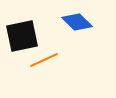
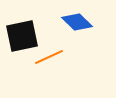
orange line: moved 5 px right, 3 px up
